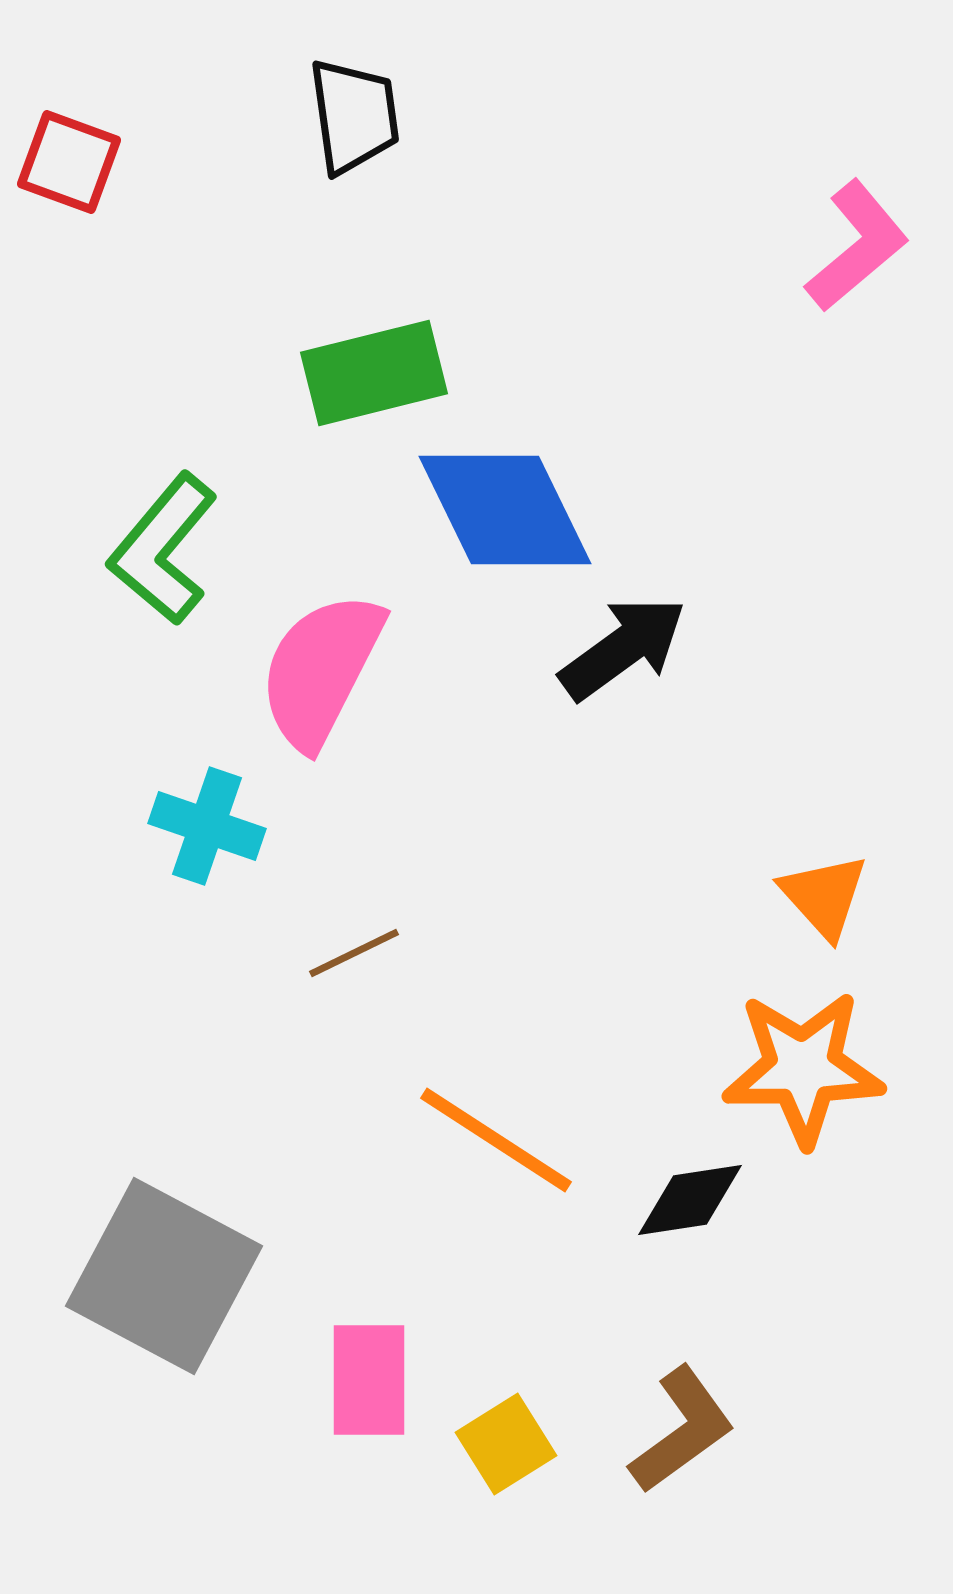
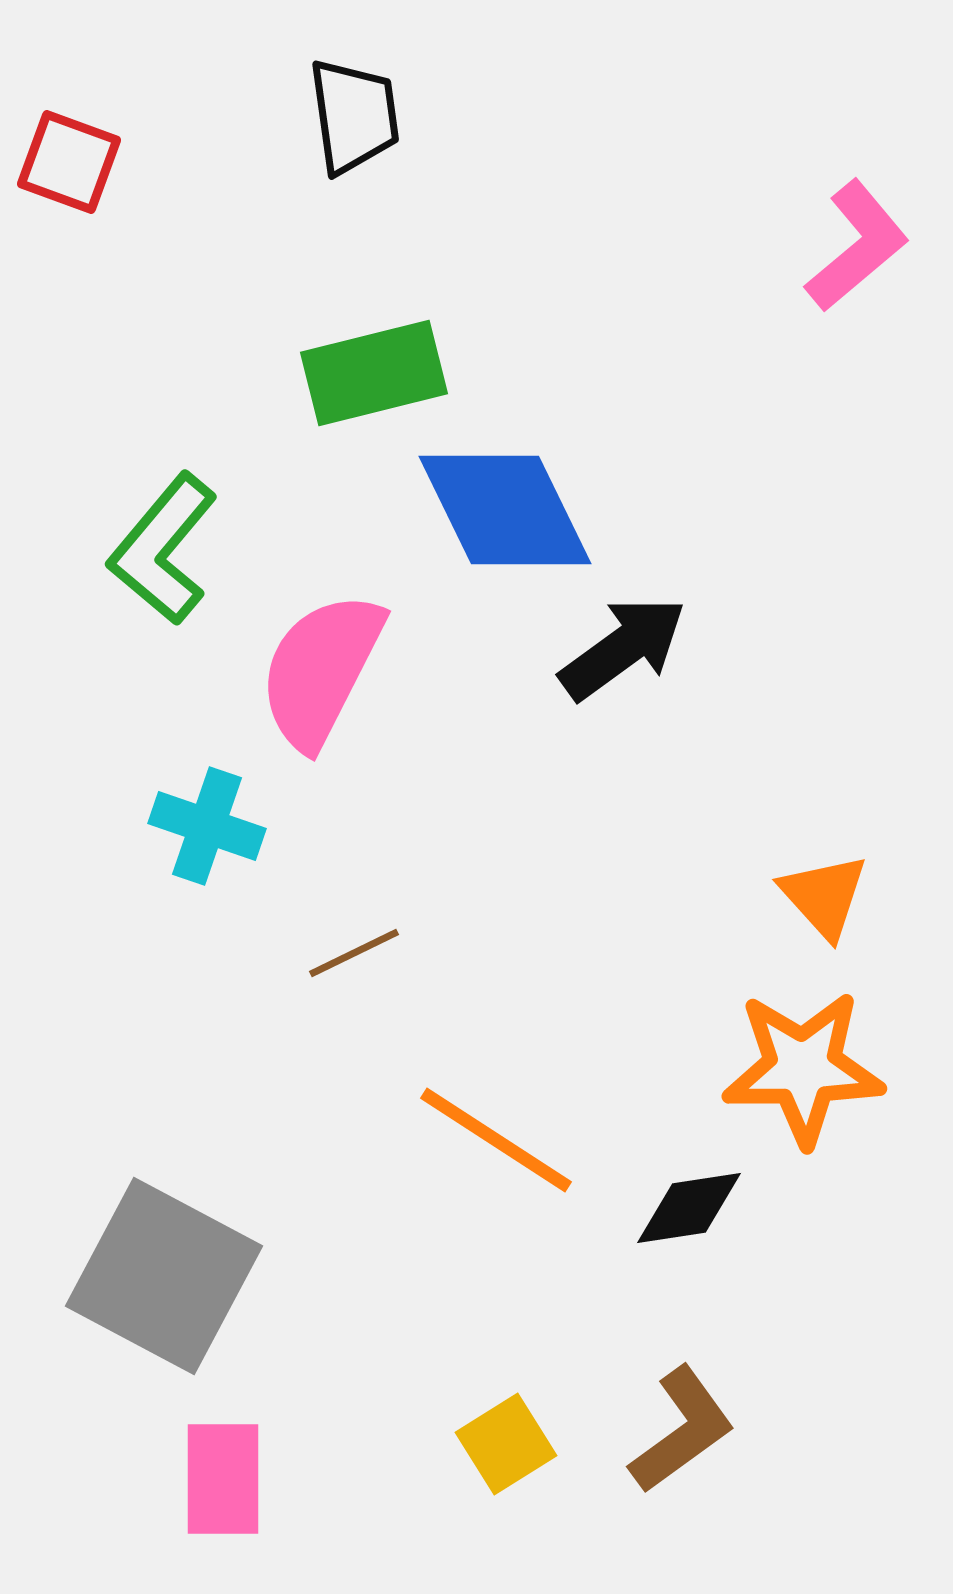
black diamond: moved 1 px left, 8 px down
pink rectangle: moved 146 px left, 99 px down
